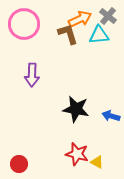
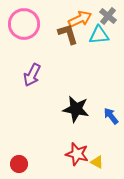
purple arrow: rotated 25 degrees clockwise
blue arrow: rotated 36 degrees clockwise
